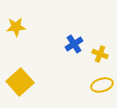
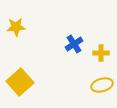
yellow cross: moved 1 px right, 1 px up; rotated 21 degrees counterclockwise
